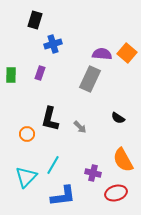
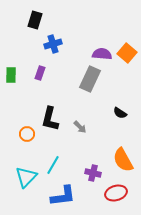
black semicircle: moved 2 px right, 5 px up
